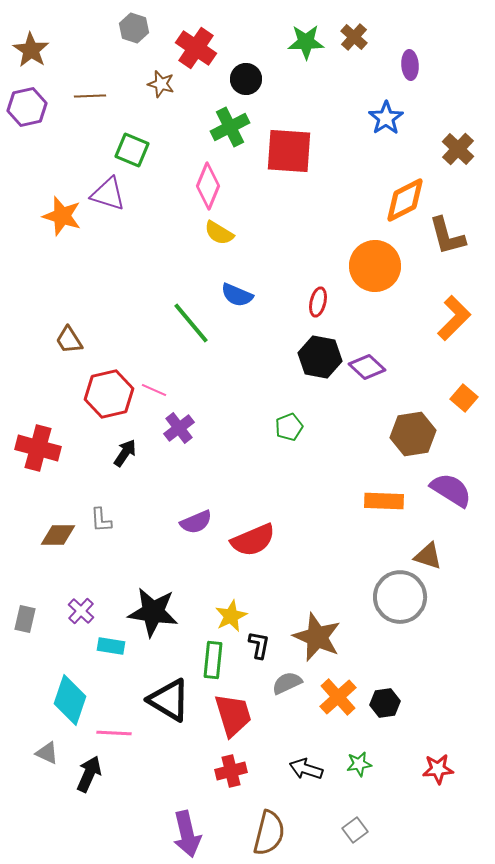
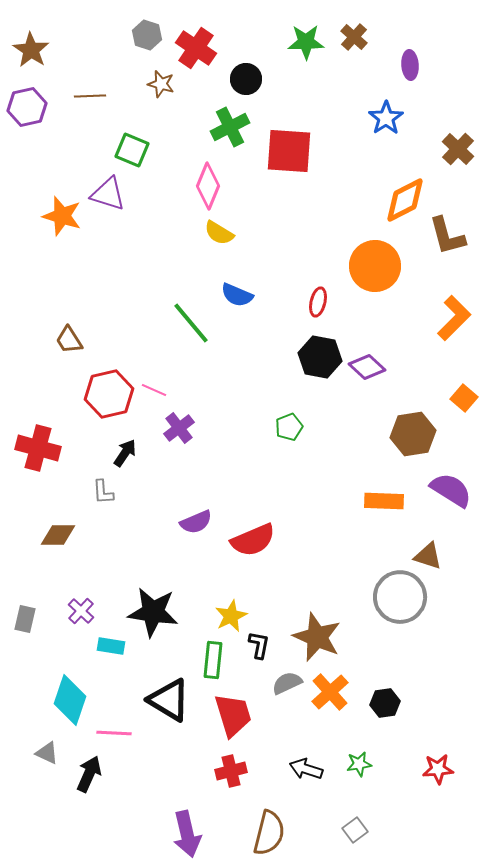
gray hexagon at (134, 28): moved 13 px right, 7 px down
gray L-shape at (101, 520): moved 2 px right, 28 px up
orange cross at (338, 697): moved 8 px left, 5 px up
